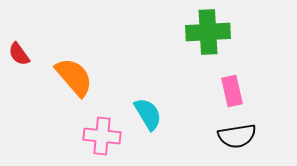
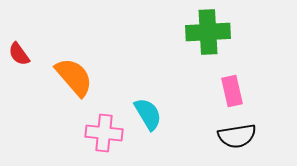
pink cross: moved 2 px right, 3 px up
